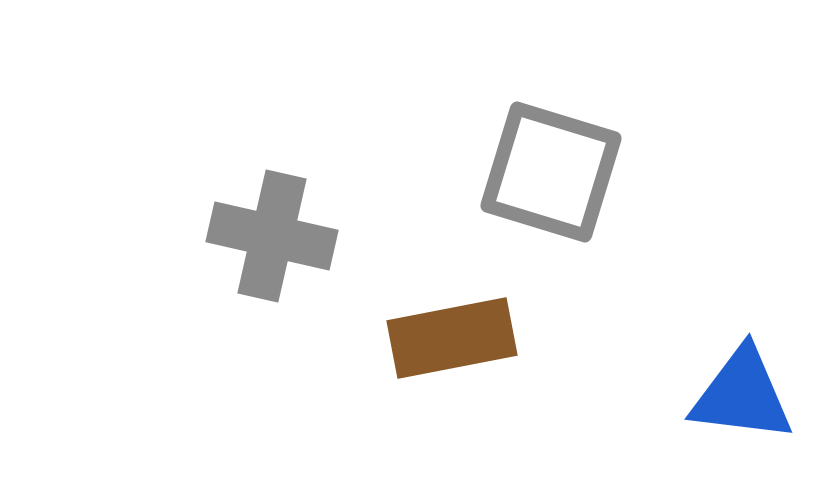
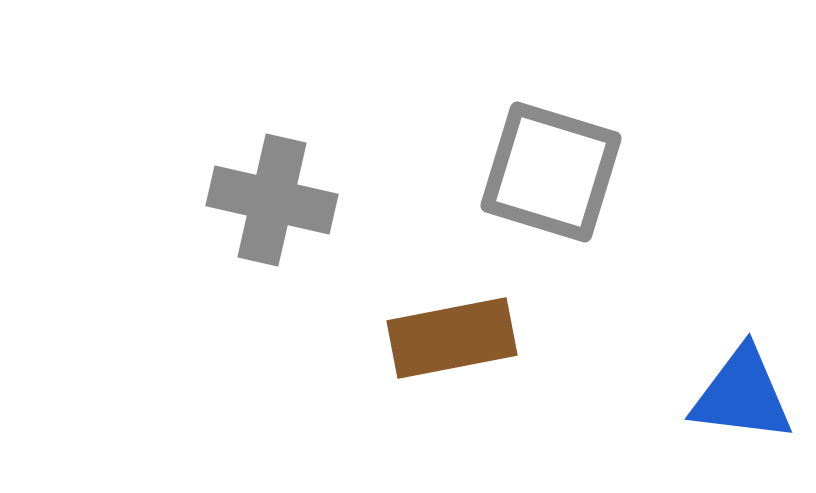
gray cross: moved 36 px up
